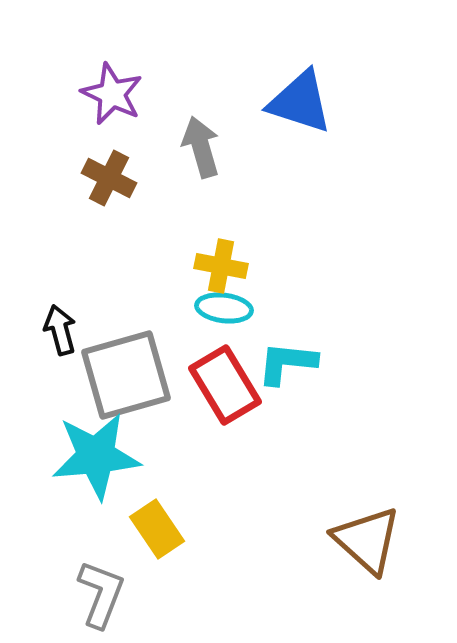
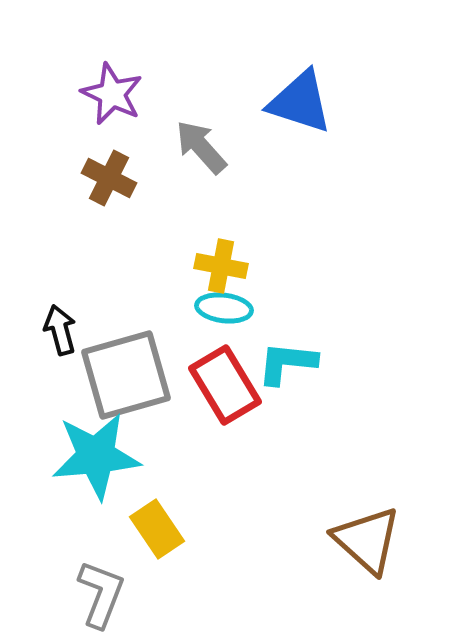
gray arrow: rotated 26 degrees counterclockwise
